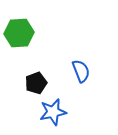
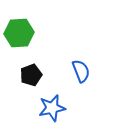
black pentagon: moved 5 px left, 8 px up
blue star: moved 1 px left, 4 px up
